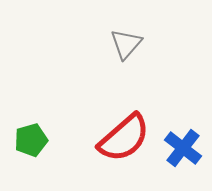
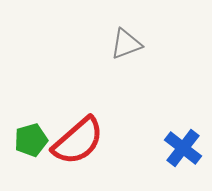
gray triangle: rotated 28 degrees clockwise
red semicircle: moved 46 px left, 3 px down
